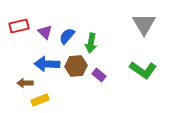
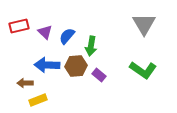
green arrow: moved 3 px down
blue arrow: moved 1 px down
yellow rectangle: moved 2 px left
